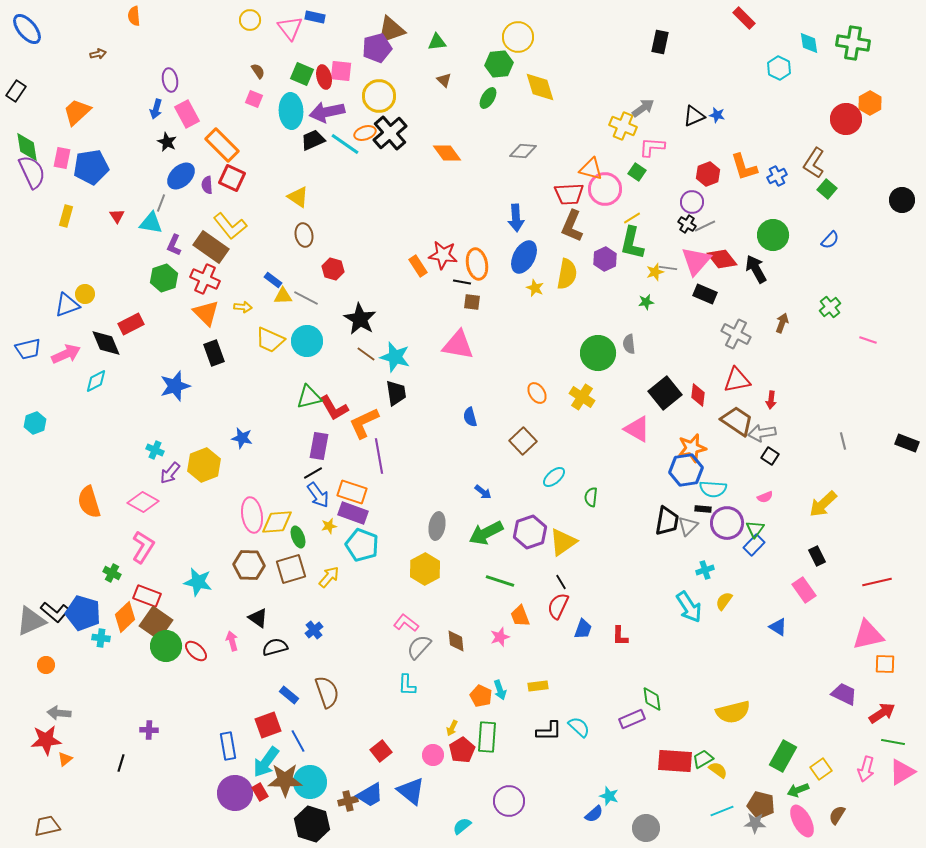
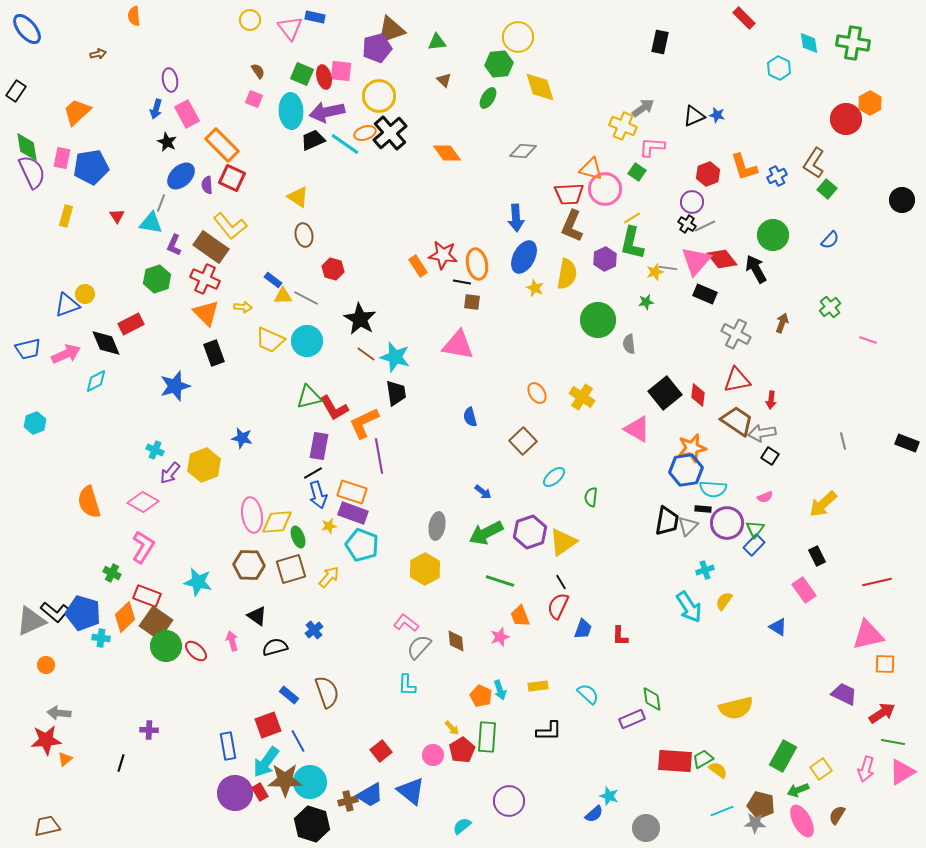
green hexagon at (164, 278): moved 7 px left, 1 px down
green circle at (598, 353): moved 33 px up
blue arrow at (318, 495): rotated 20 degrees clockwise
black triangle at (258, 618): moved 1 px left, 2 px up
yellow semicircle at (733, 712): moved 3 px right, 4 px up
cyan semicircle at (579, 727): moved 9 px right, 33 px up
yellow arrow at (452, 728): rotated 70 degrees counterclockwise
